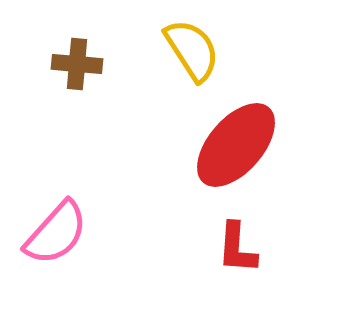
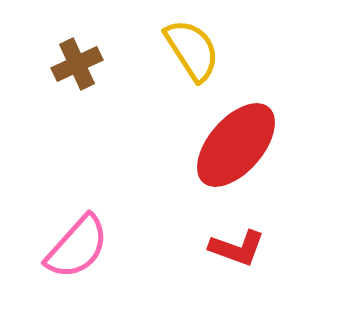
brown cross: rotated 30 degrees counterclockwise
pink semicircle: moved 21 px right, 14 px down
red L-shape: rotated 74 degrees counterclockwise
